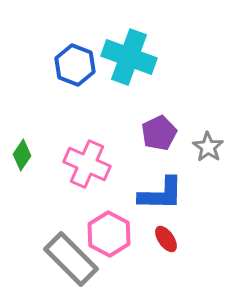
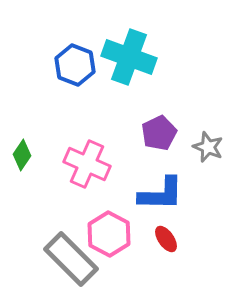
gray star: rotated 12 degrees counterclockwise
